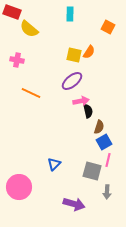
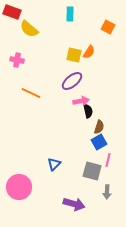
blue square: moved 5 px left
